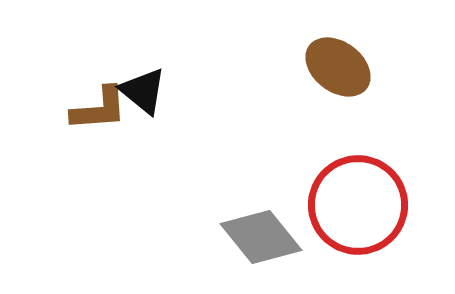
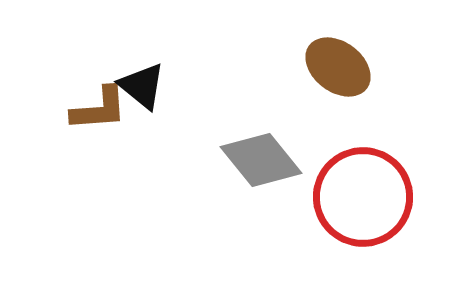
black triangle: moved 1 px left, 5 px up
red circle: moved 5 px right, 8 px up
gray diamond: moved 77 px up
